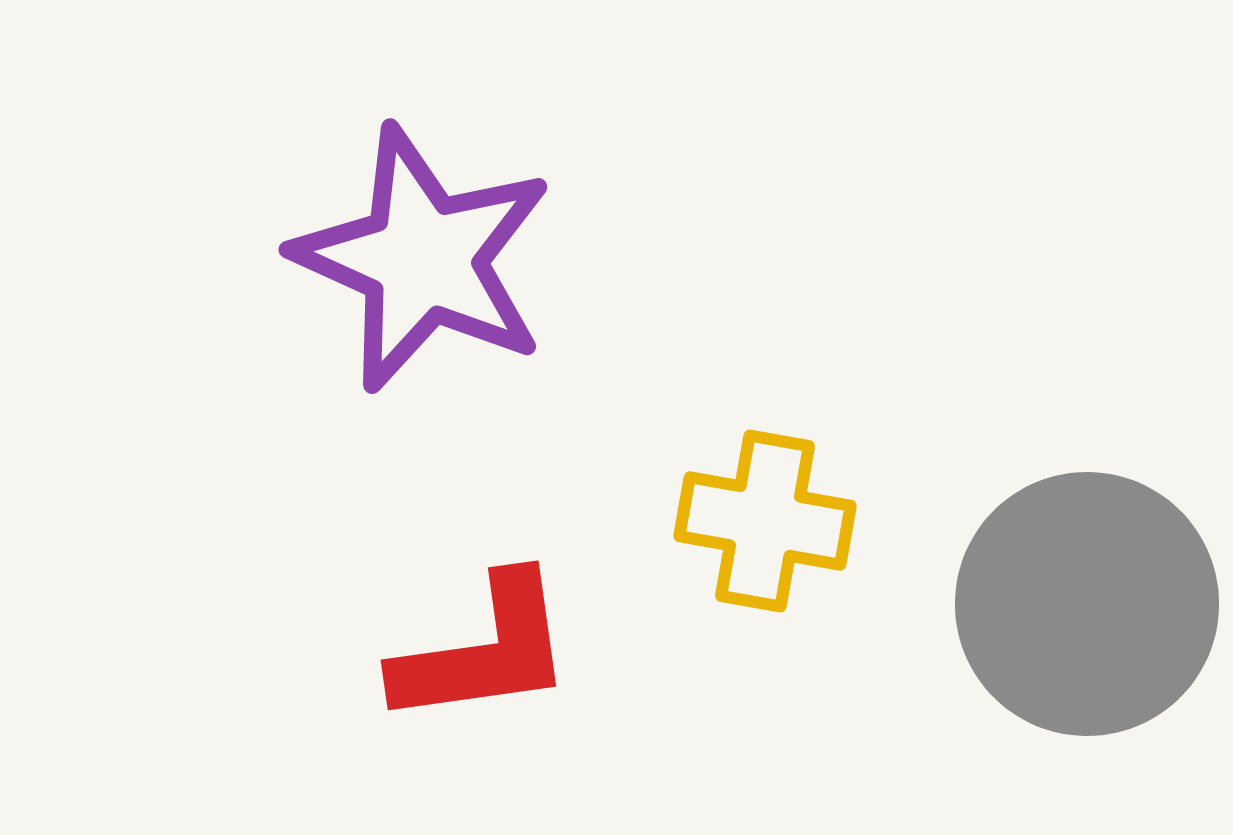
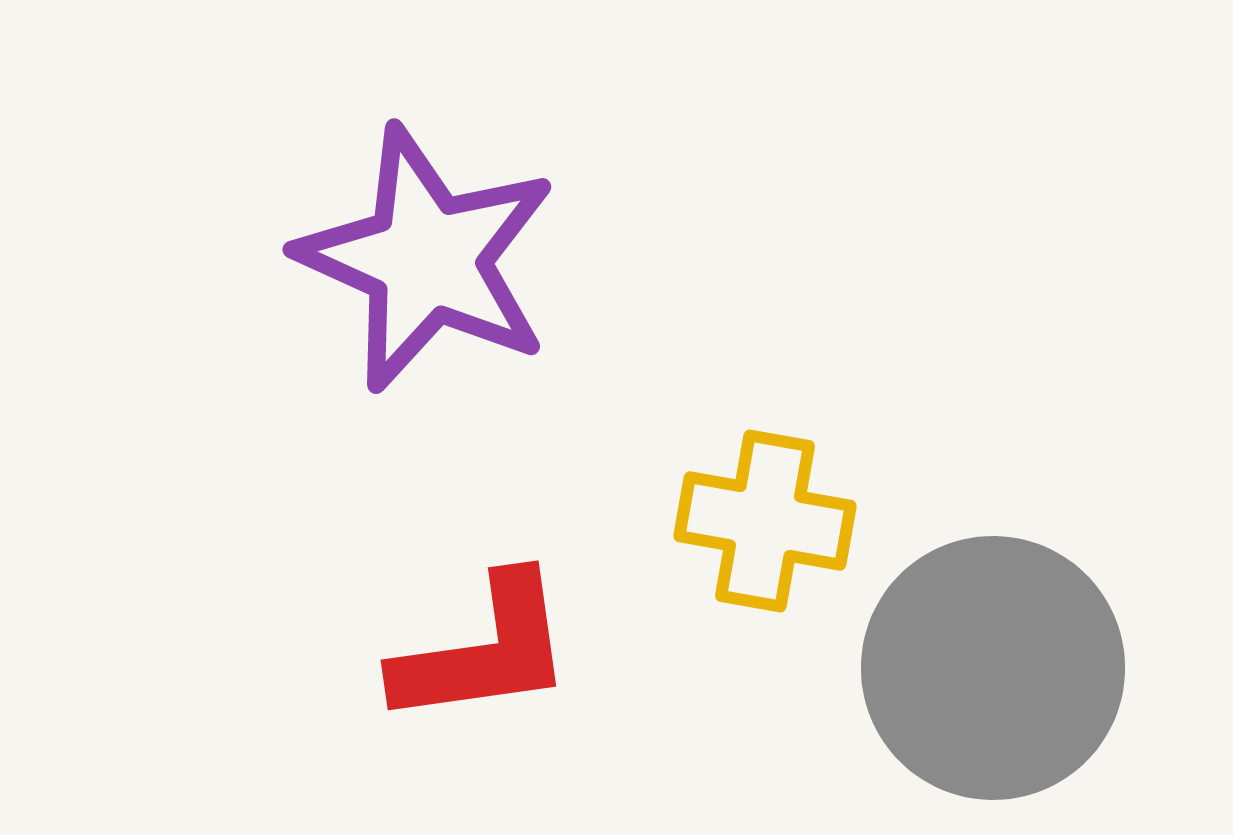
purple star: moved 4 px right
gray circle: moved 94 px left, 64 px down
